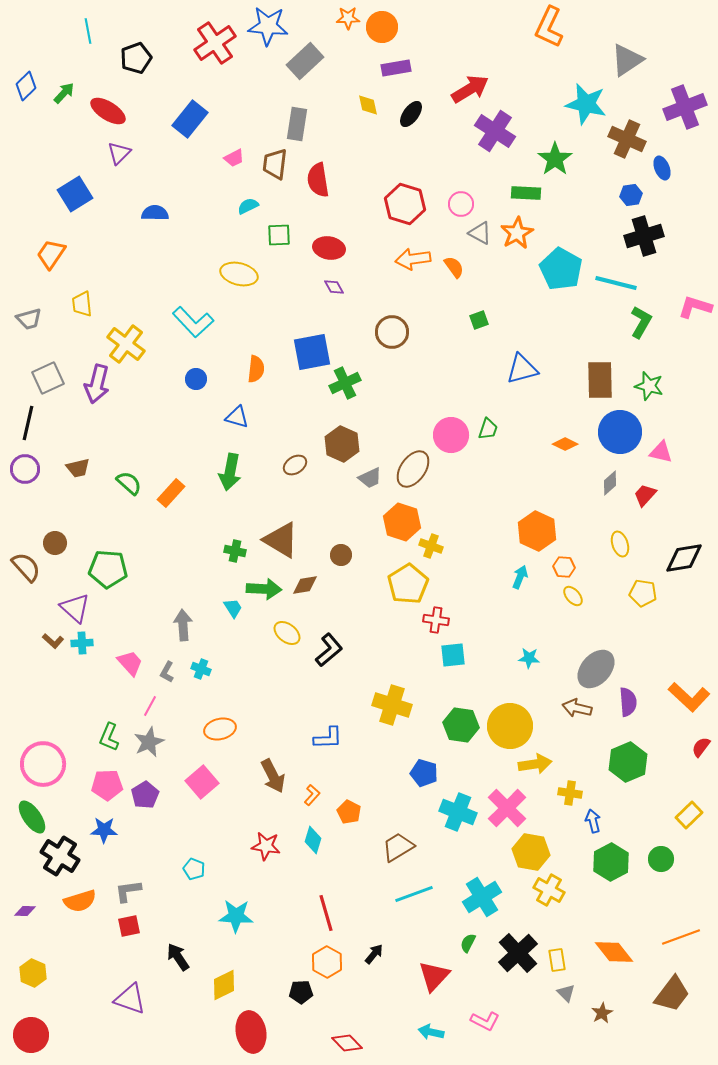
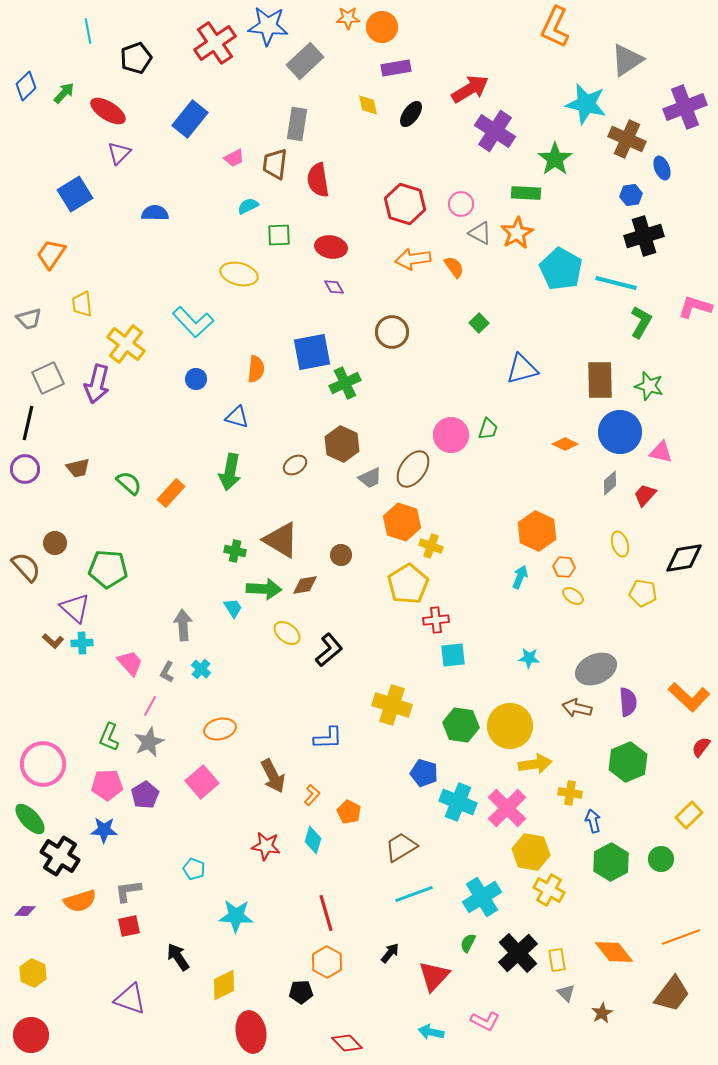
orange L-shape at (549, 27): moved 6 px right
red ellipse at (329, 248): moved 2 px right, 1 px up
green square at (479, 320): moved 3 px down; rotated 24 degrees counterclockwise
yellow ellipse at (573, 596): rotated 15 degrees counterclockwise
red cross at (436, 620): rotated 15 degrees counterclockwise
cyan cross at (201, 669): rotated 18 degrees clockwise
gray ellipse at (596, 669): rotated 24 degrees clockwise
cyan cross at (458, 812): moved 10 px up
green ellipse at (32, 817): moved 2 px left, 2 px down; rotated 8 degrees counterclockwise
brown trapezoid at (398, 847): moved 3 px right
black arrow at (374, 954): moved 16 px right, 1 px up
